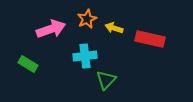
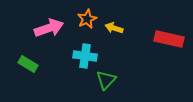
pink arrow: moved 2 px left, 1 px up
red rectangle: moved 19 px right
cyan cross: rotated 15 degrees clockwise
